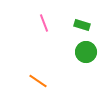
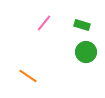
pink line: rotated 60 degrees clockwise
orange line: moved 10 px left, 5 px up
